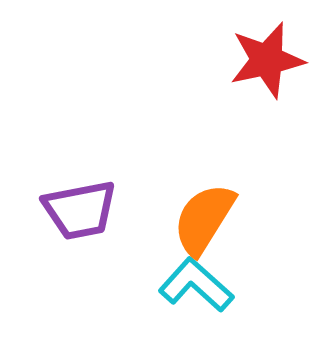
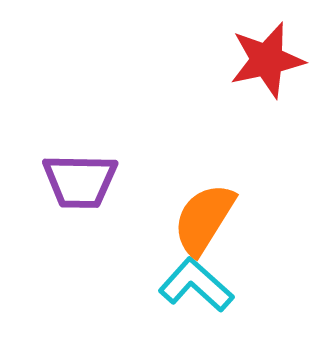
purple trapezoid: moved 29 px up; rotated 12 degrees clockwise
